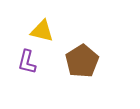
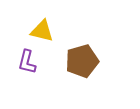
brown pentagon: rotated 16 degrees clockwise
